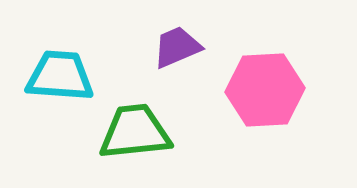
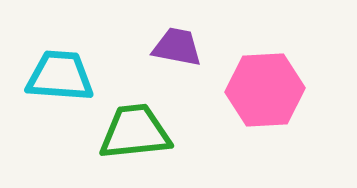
purple trapezoid: rotated 34 degrees clockwise
